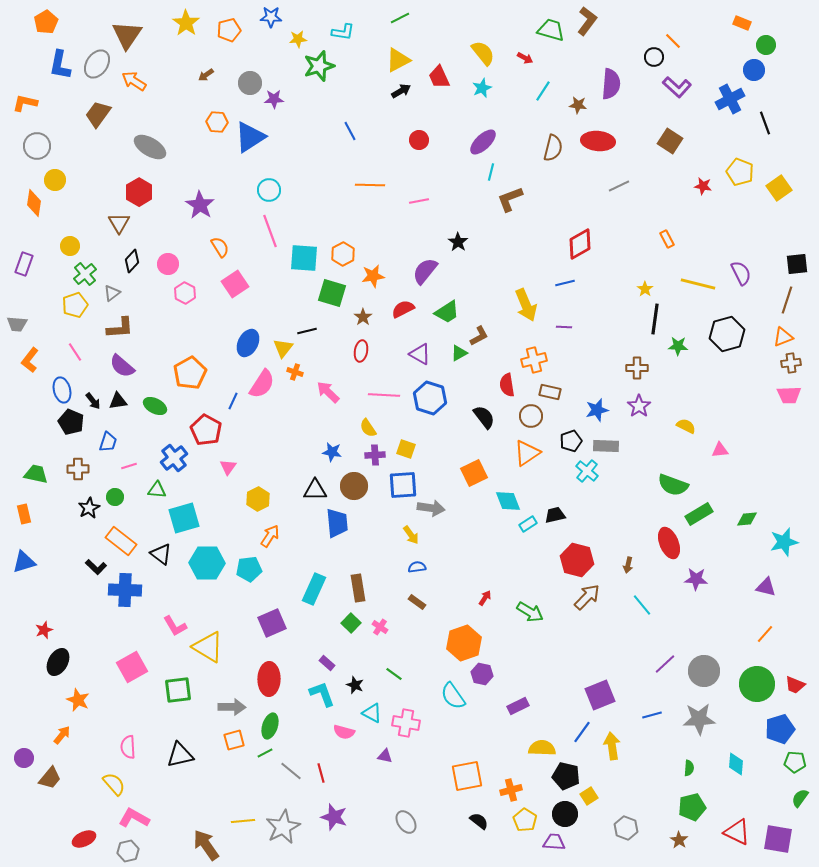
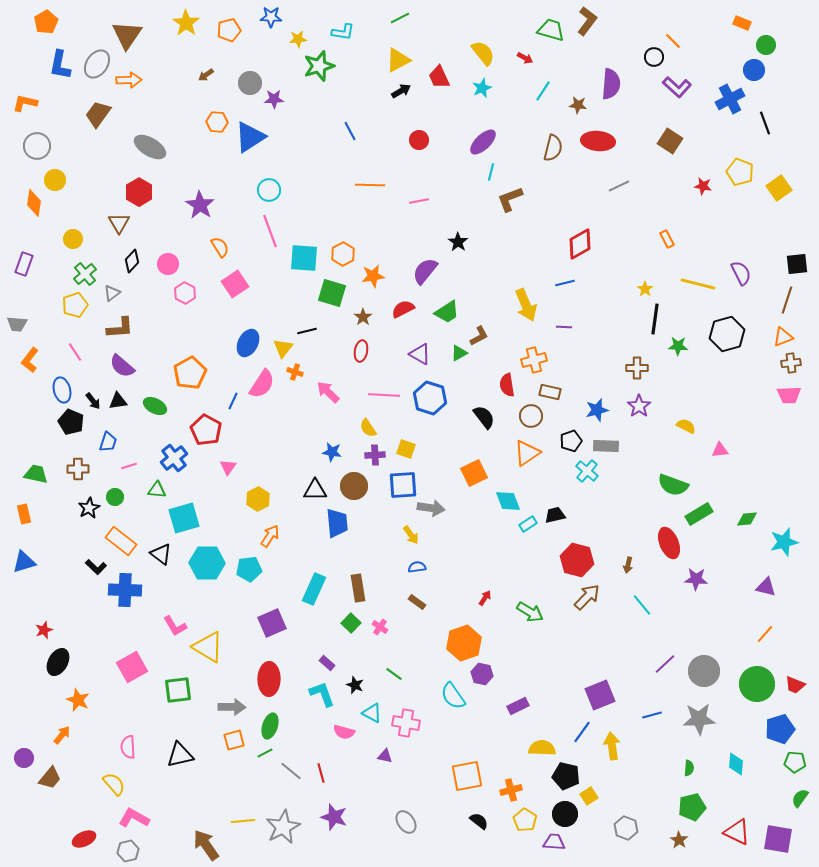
orange arrow at (134, 81): moved 5 px left, 1 px up; rotated 145 degrees clockwise
yellow circle at (70, 246): moved 3 px right, 7 px up
